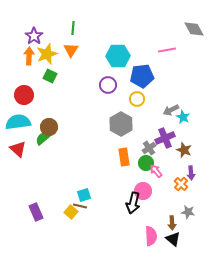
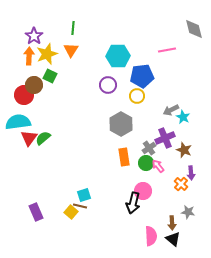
gray diamond: rotated 15 degrees clockwise
yellow circle: moved 3 px up
brown circle: moved 15 px left, 42 px up
red triangle: moved 11 px right, 11 px up; rotated 24 degrees clockwise
pink arrow: moved 2 px right, 5 px up
